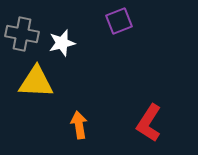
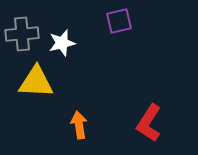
purple square: rotated 8 degrees clockwise
gray cross: rotated 16 degrees counterclockwise
